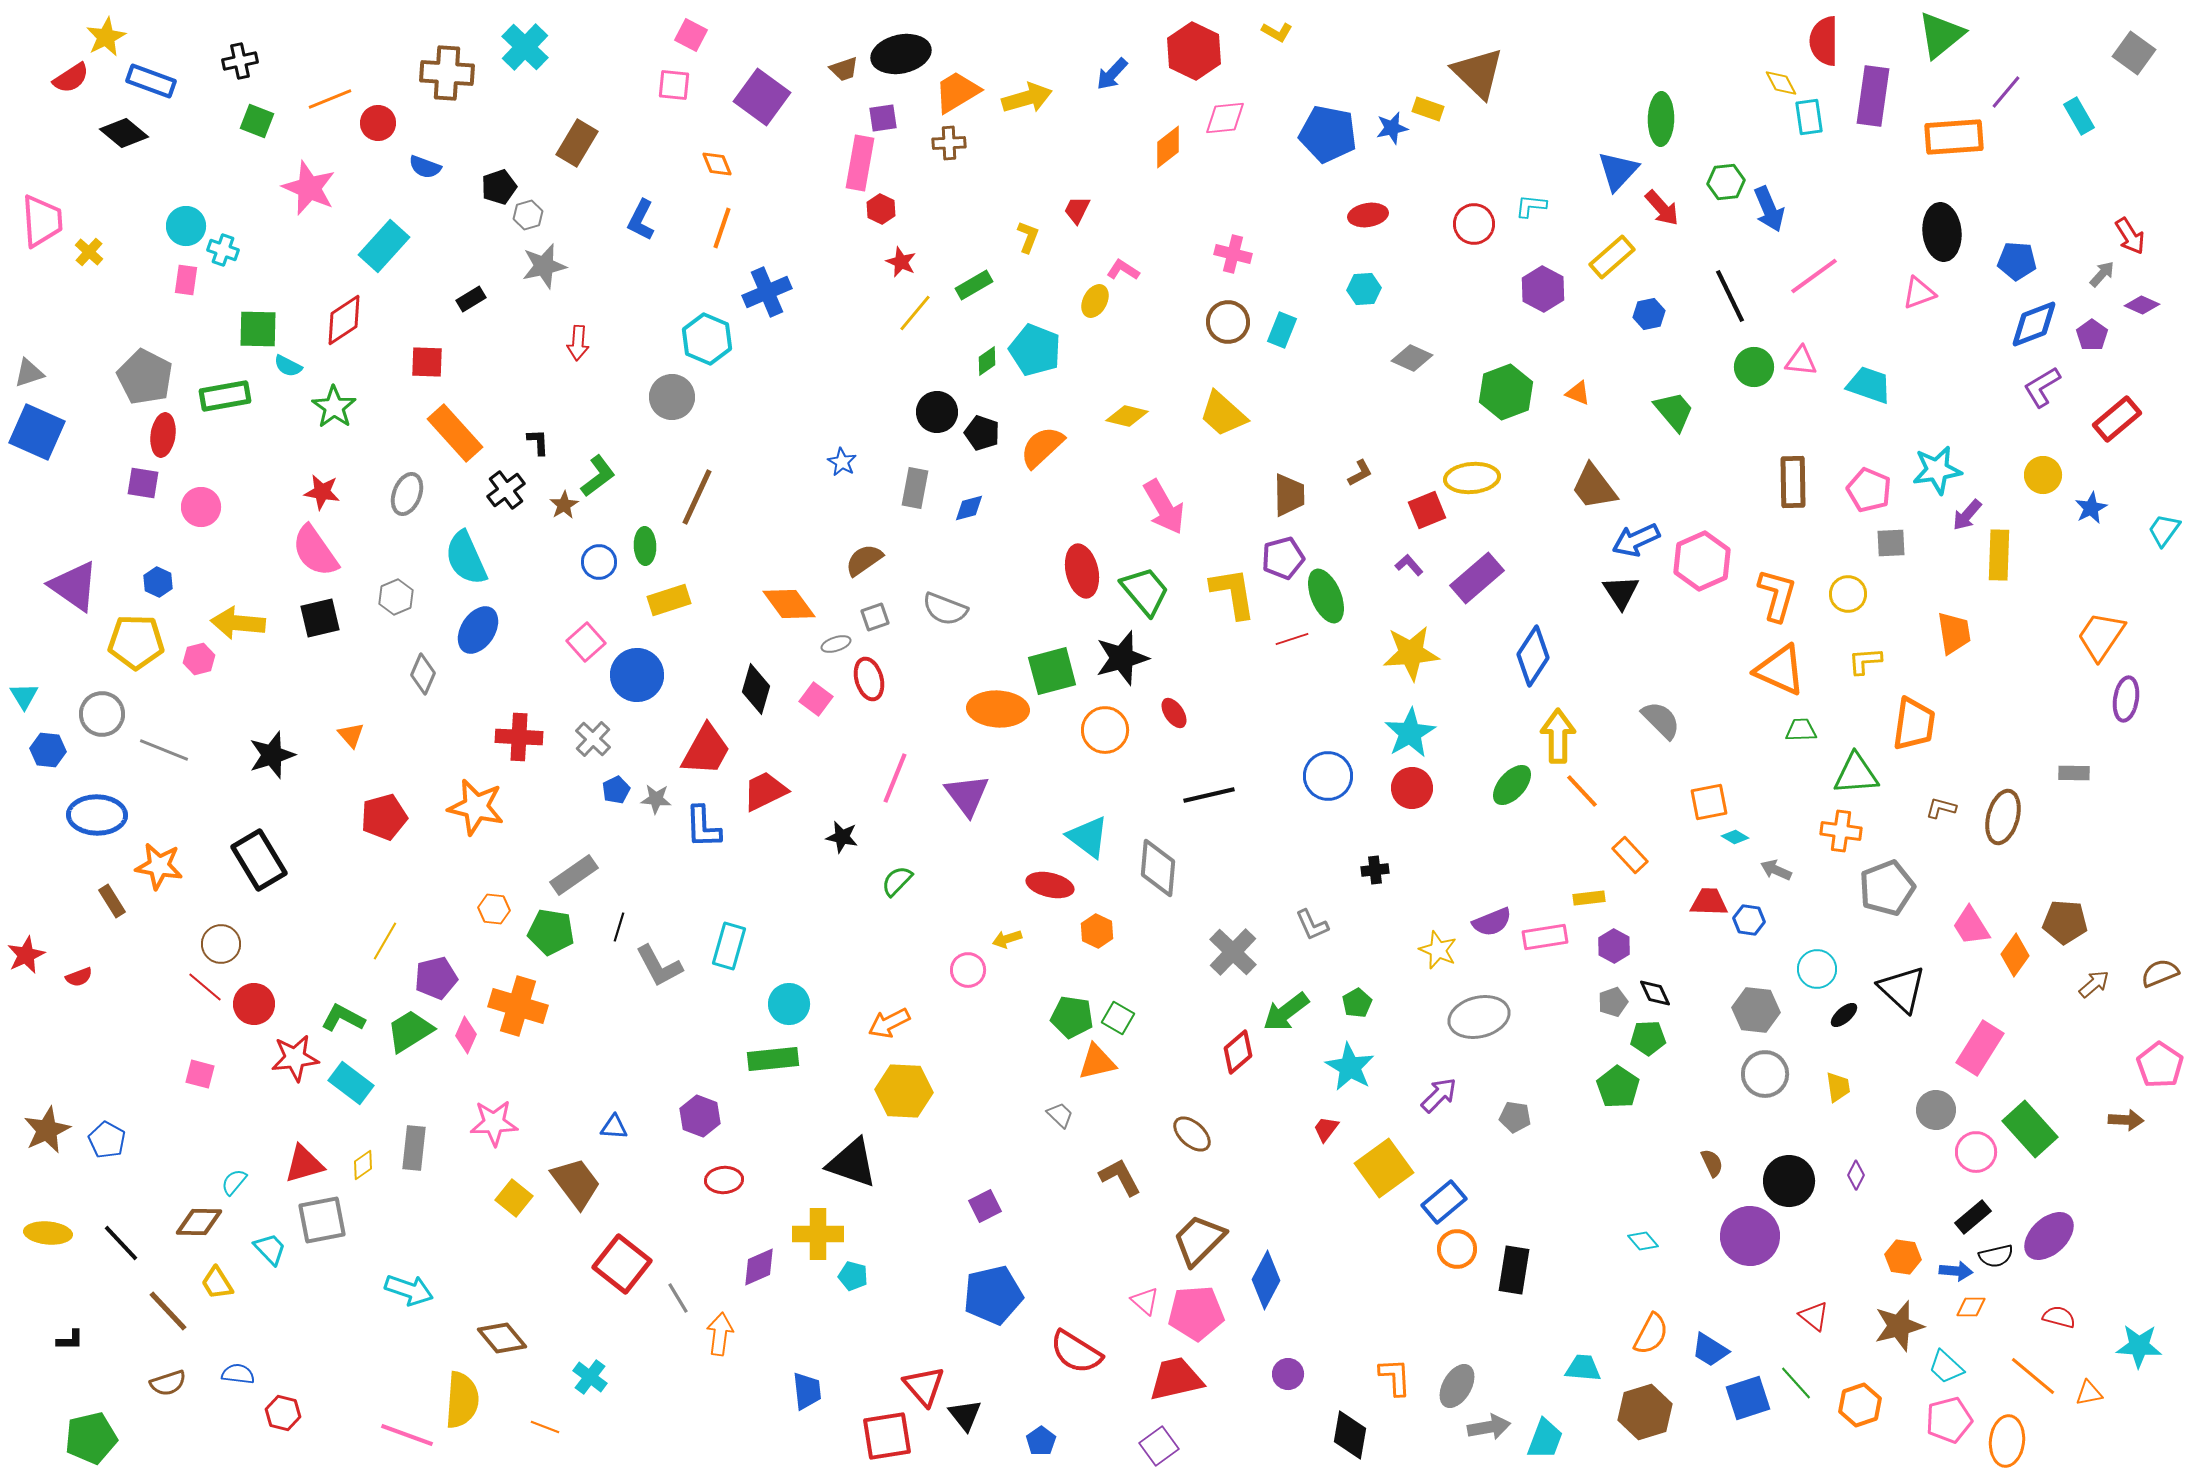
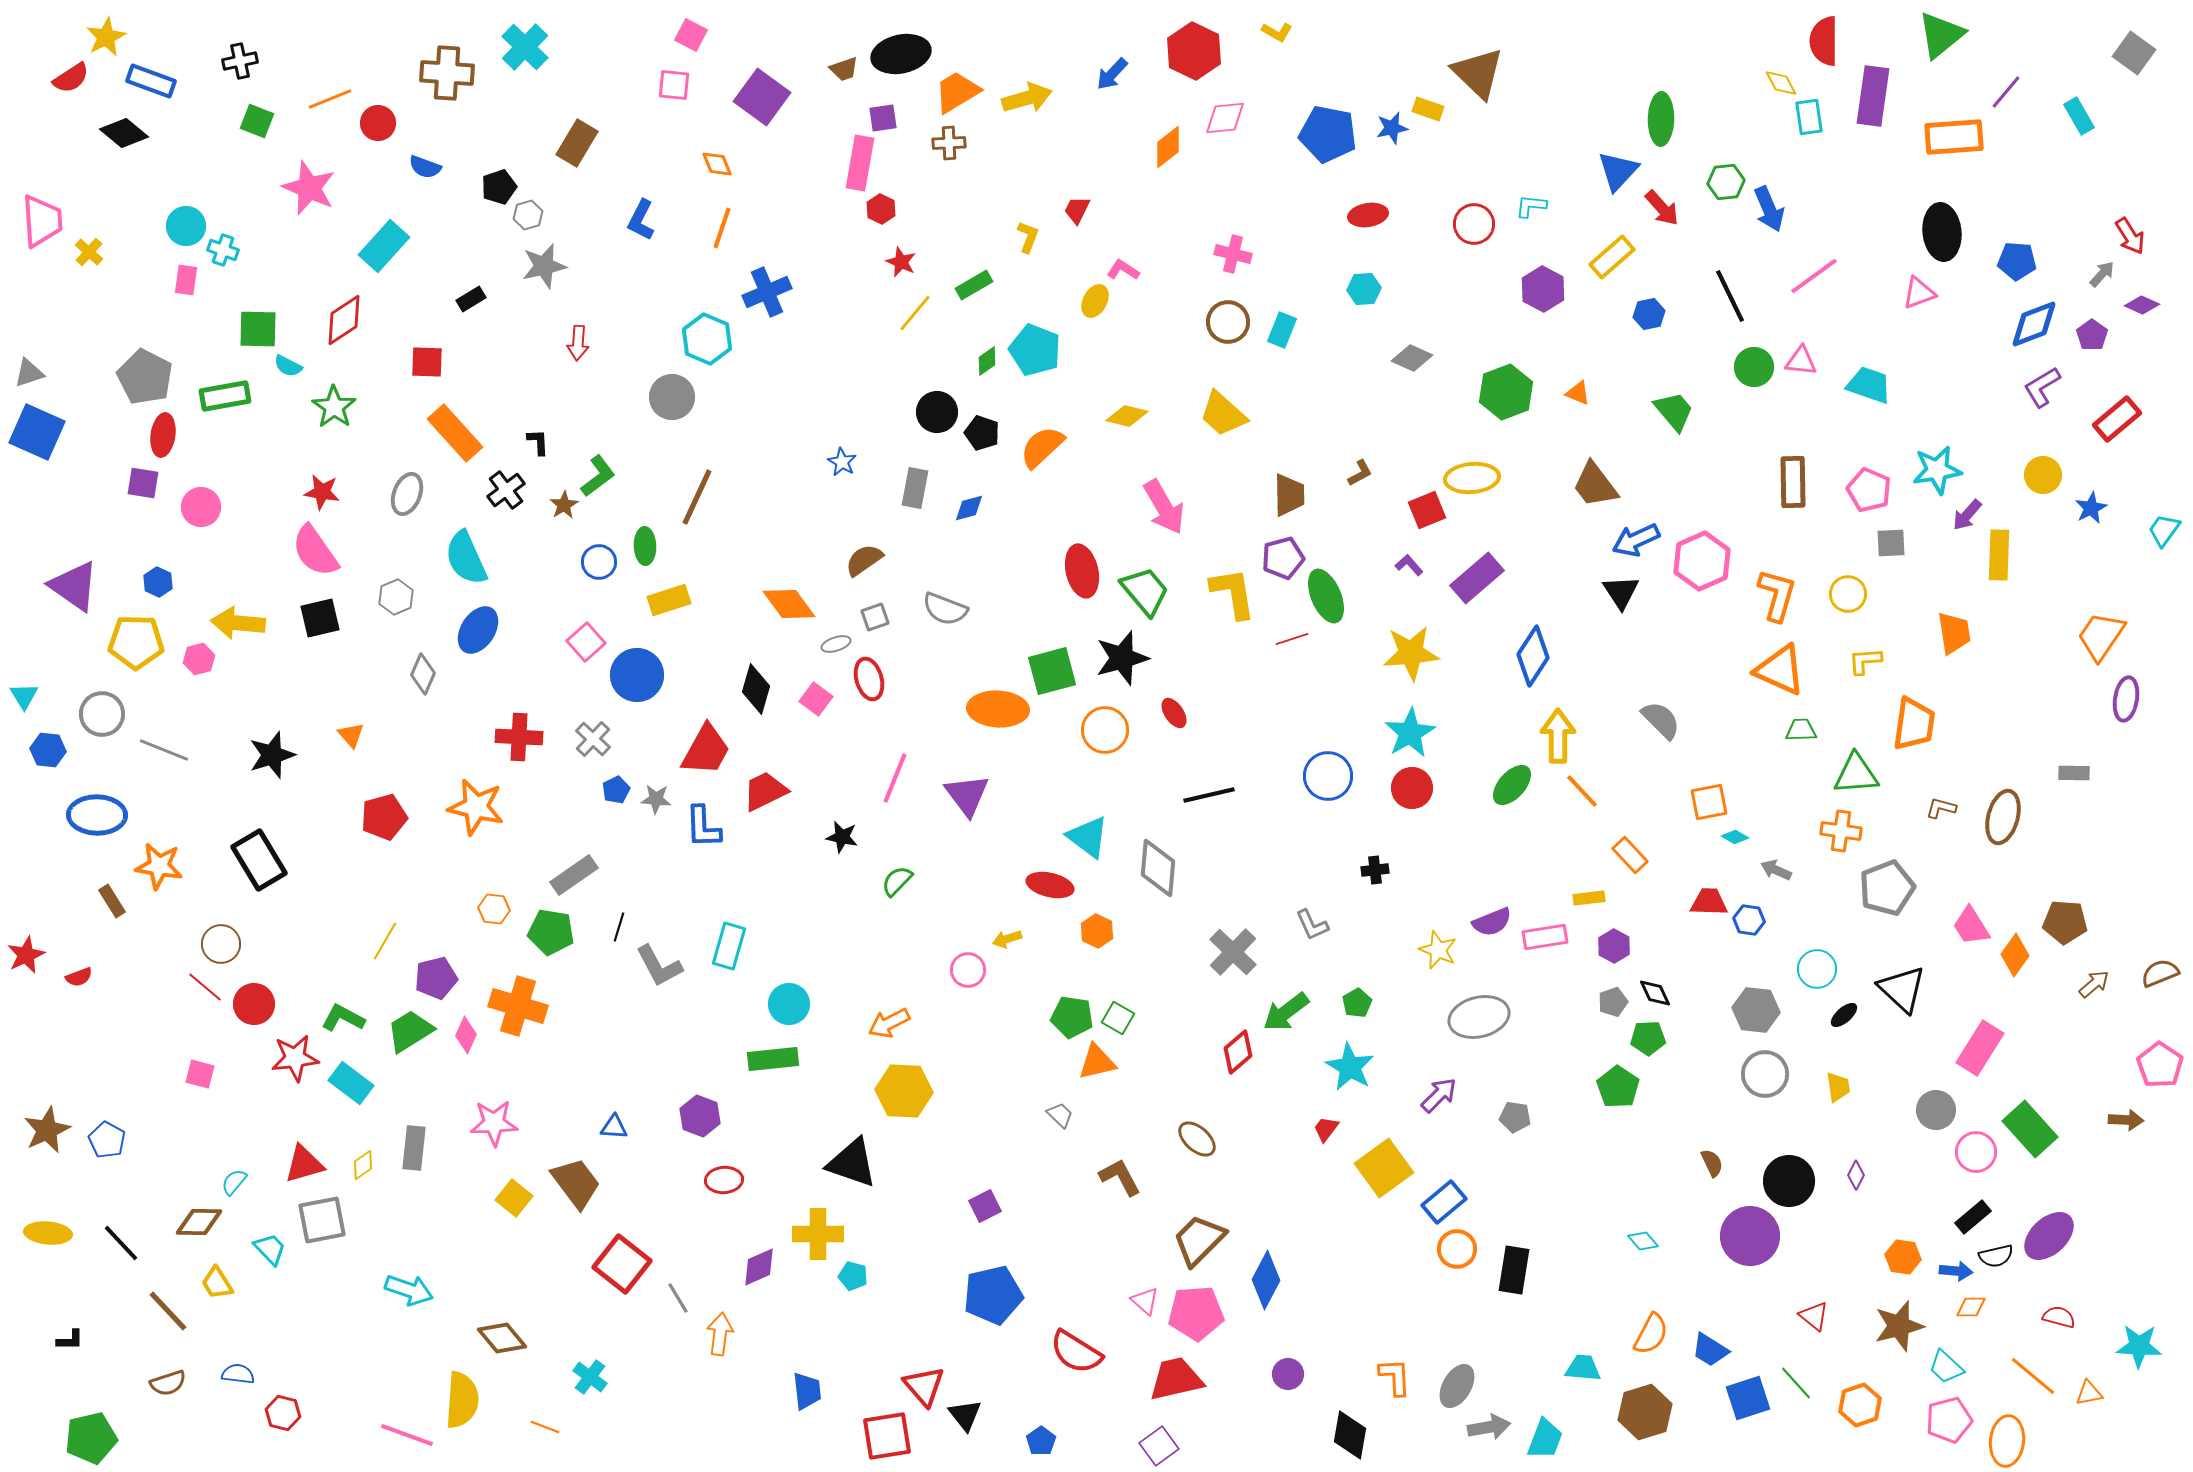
brown trapezoid at (1594, 487): moved 1 px right, 2 px up
brown ellipse at (1192, 1134): moved 5 px right, 5 px down
